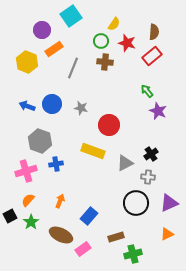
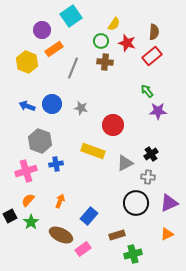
purple star: rotated 24 degrees counterclockwise
red circle: moved 4 px right
brown rectangle: moved 1 px right, 2 px up
